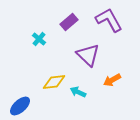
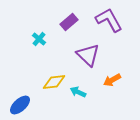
blue ellipse: moved 1 px up
